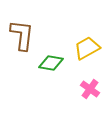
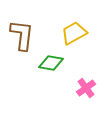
yellow trapezoid: moved 13 px left, 15 px up
pink cross: moved 4 px left, 1 px up; rotated 18 degrees clockwise
